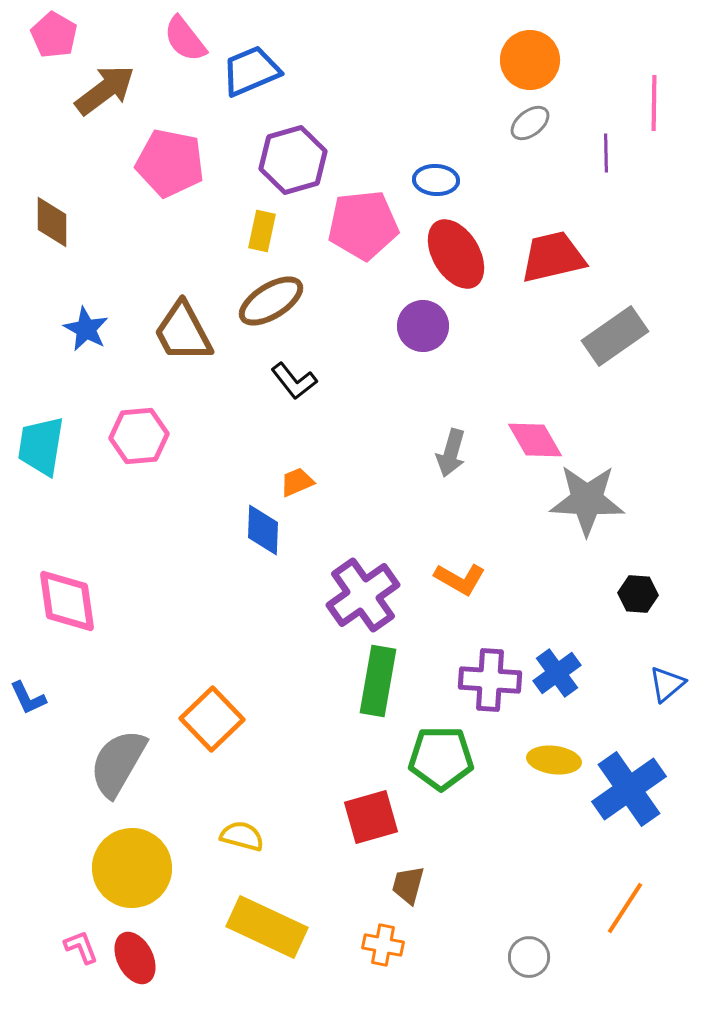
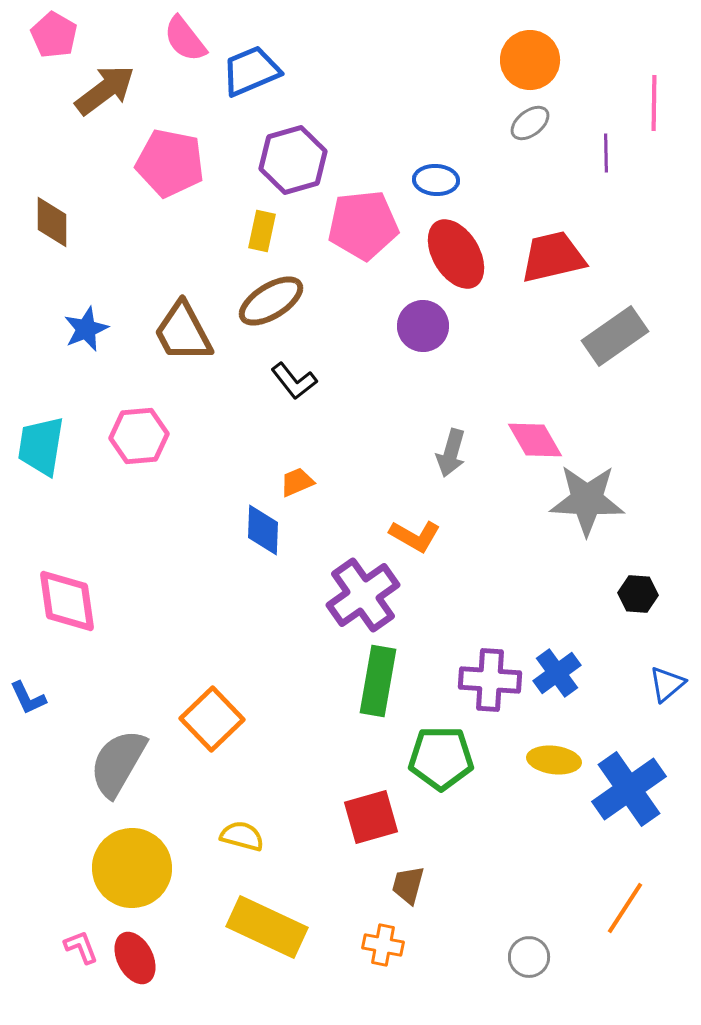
blue star at (86, 329): rotated 21 degrees clockwise
orange L-shape at (460, 579): moved 45 px left, 43 px up
